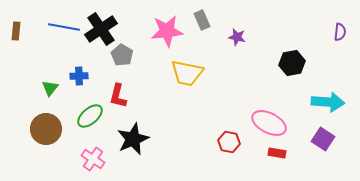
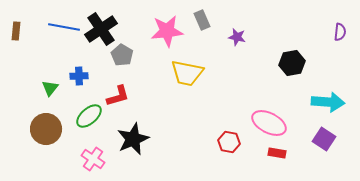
red L-shape: rotated 120 degrees counterclockwise
green ellipse: moved 1 px left
purple square: moved 1 px right
